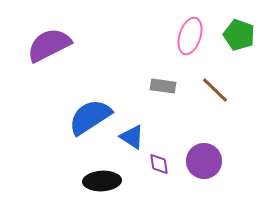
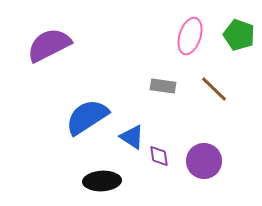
brown line: moved 1 px left, 1 px up
blue semicircle: moved 3 px left
purple diamond: moved 8 px up
